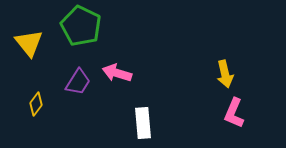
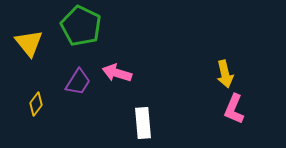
pink L-shape: moved 4 px up
